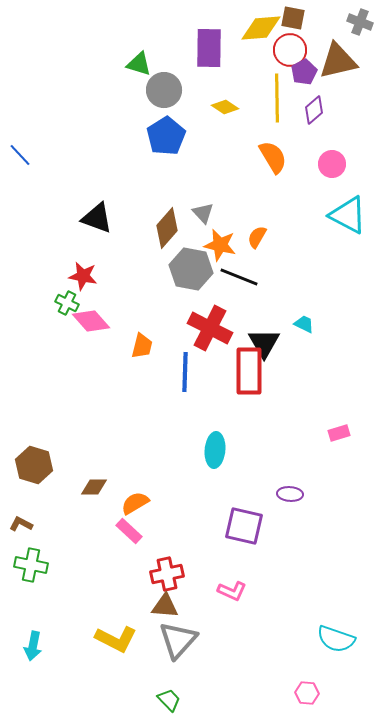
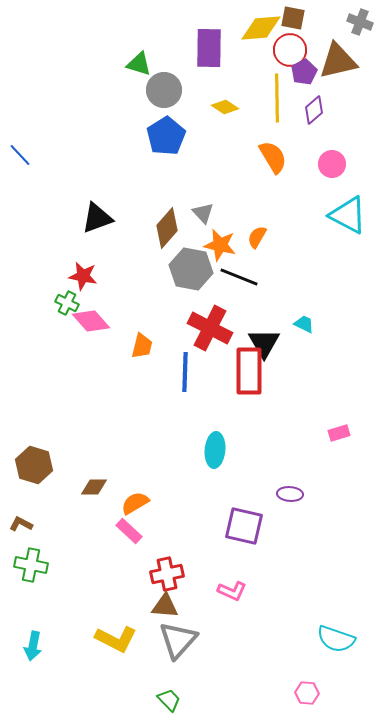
black triangle at (97, 218): rotated 40 degrees counterclockwise
